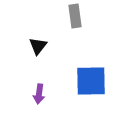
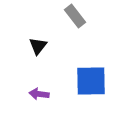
gray rectangle: rotated 30 degrees counterclockwise
purple arrow: rotated 90 degrees clockwise
